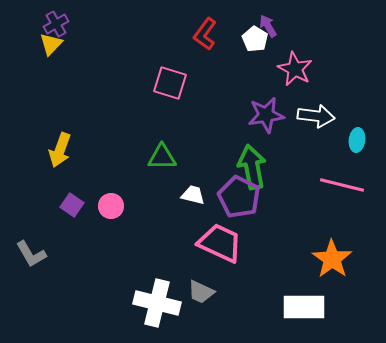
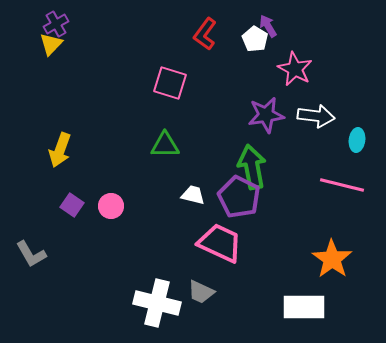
green triangle: moved 3 px right, 12 px up
